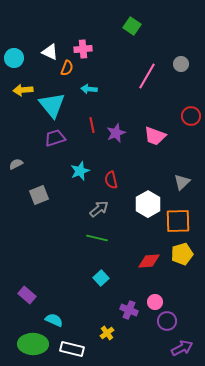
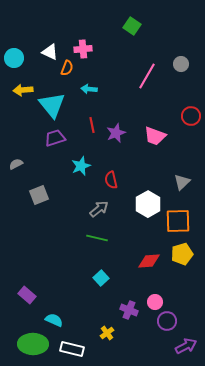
cyan star: moved 1 px right, 5 px up
purple arrow: moved 4 px right, 2 px up
